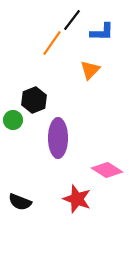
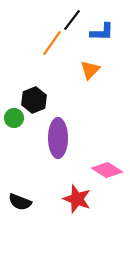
green circle: moved 1 px right, 2 px up
